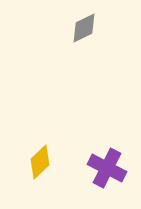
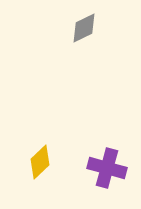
purple cross: rotated 12 degrees counterclockwise
